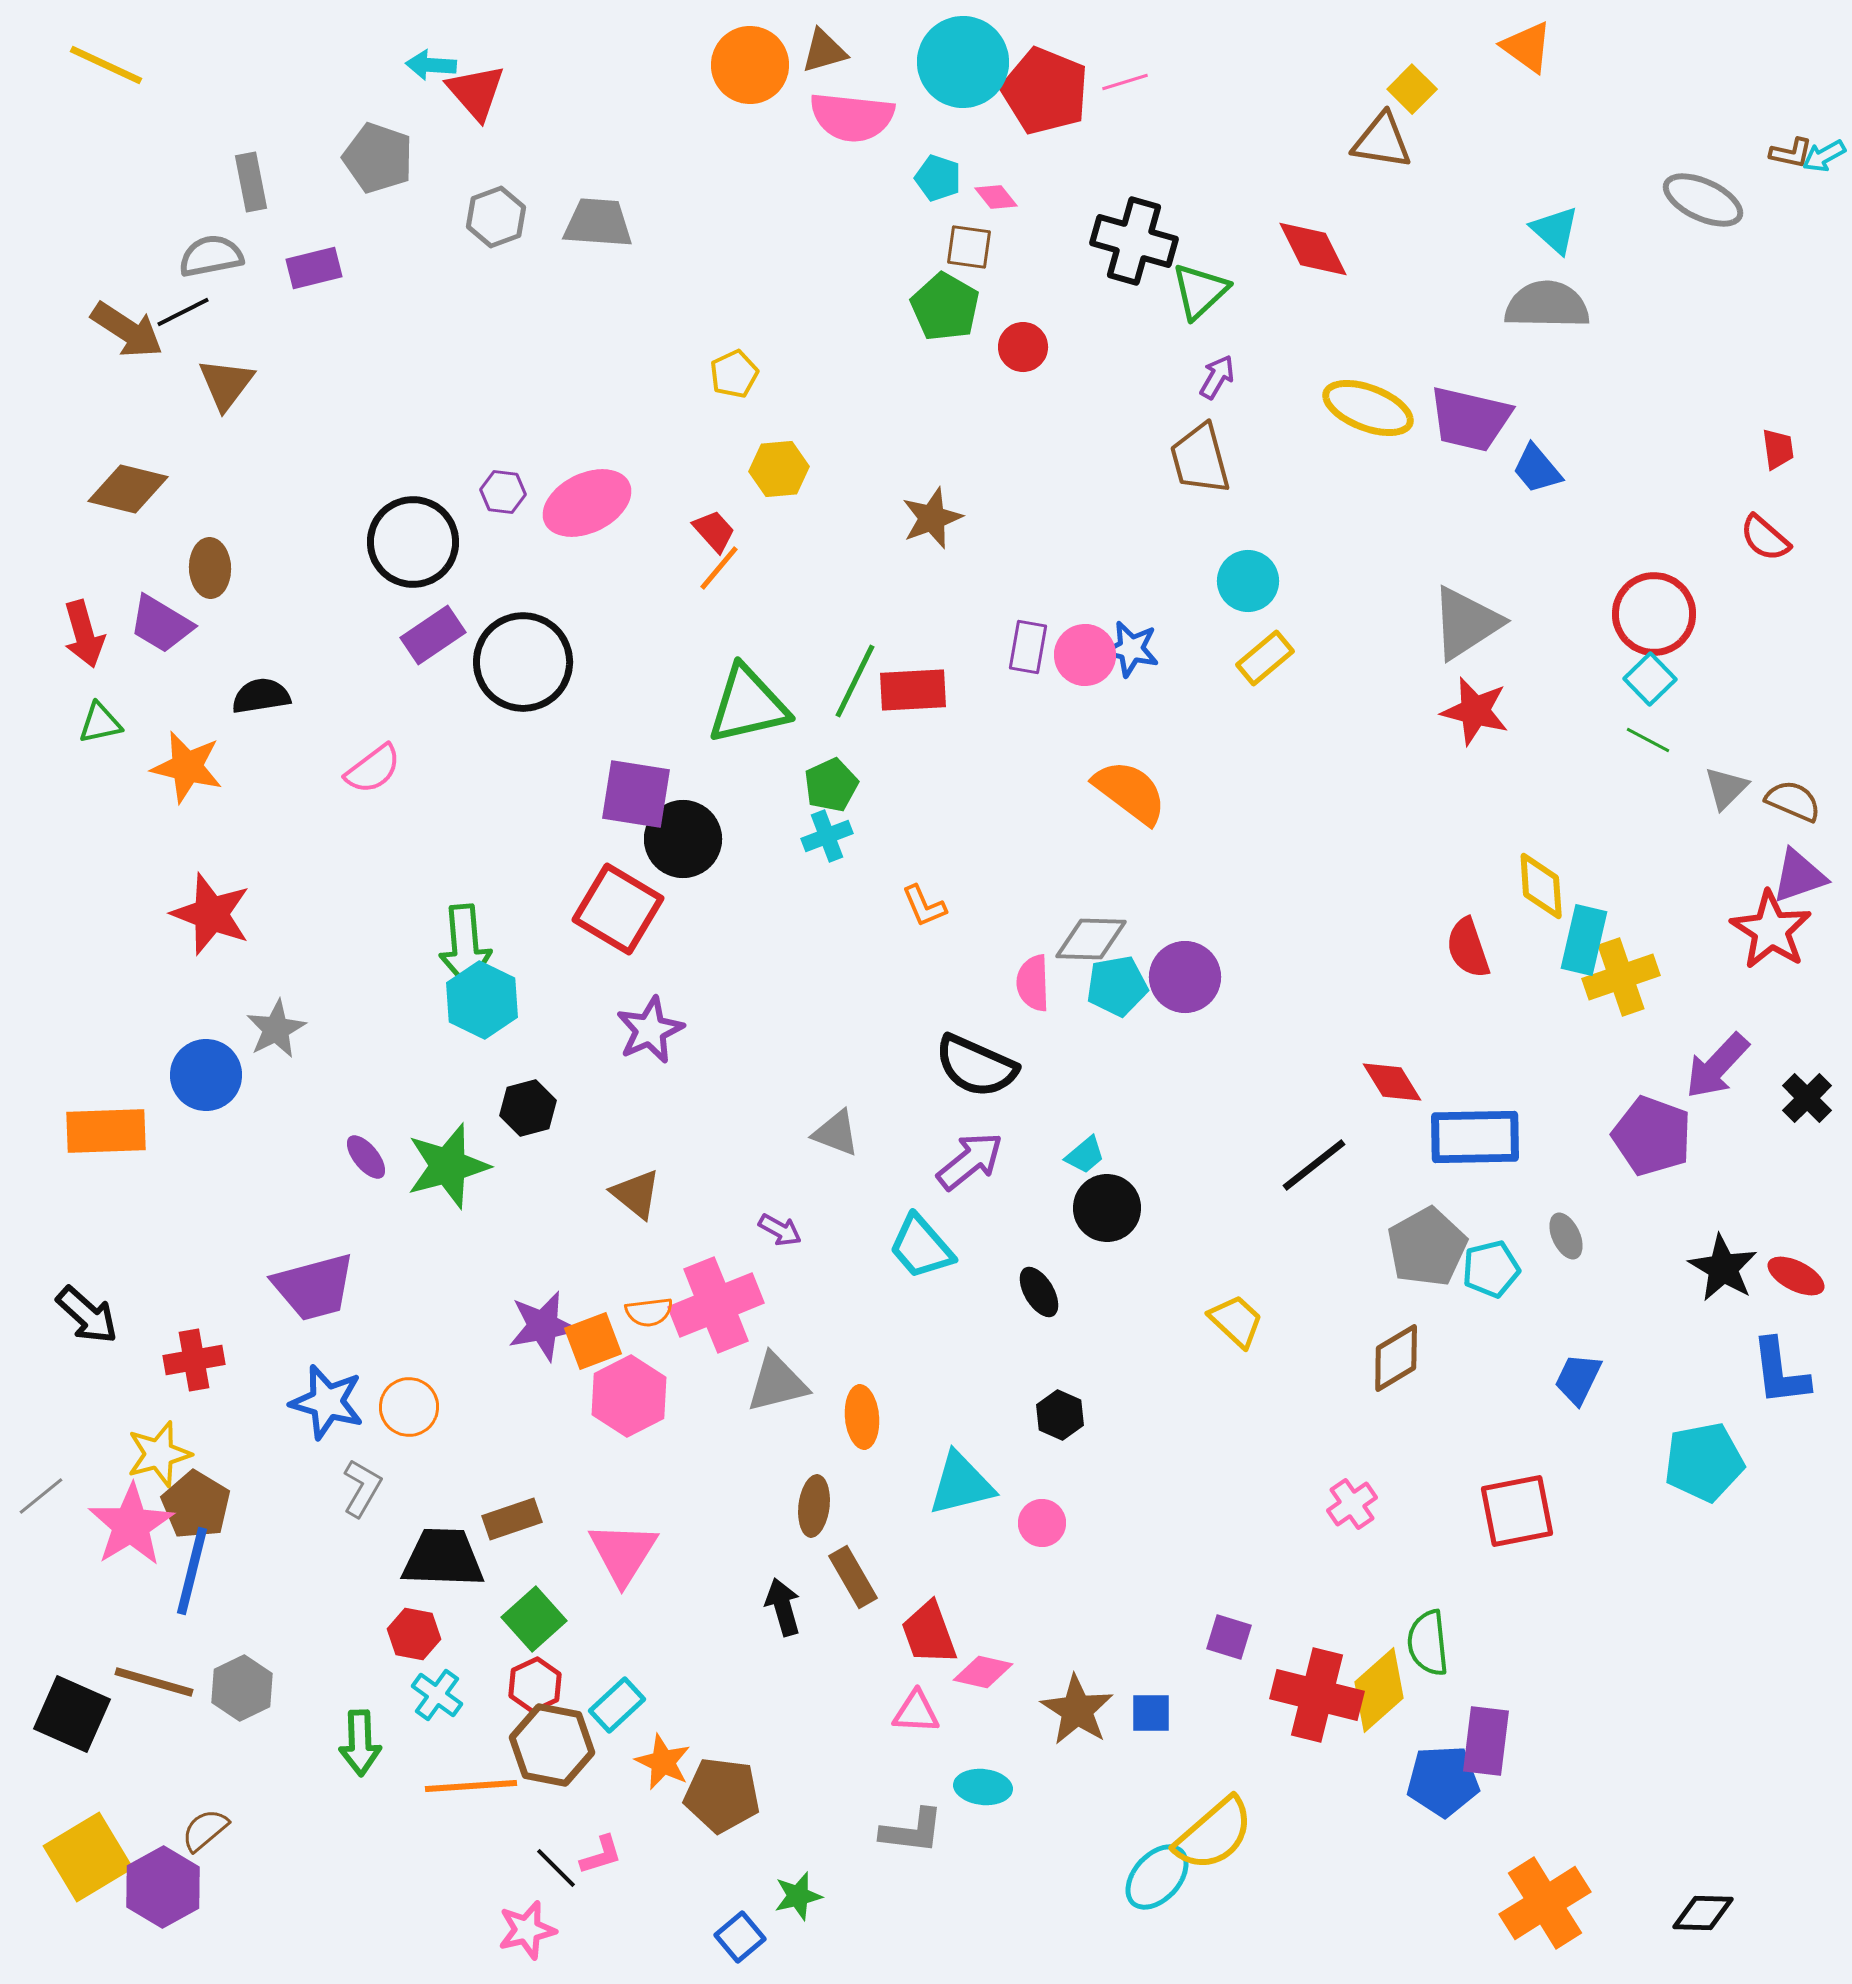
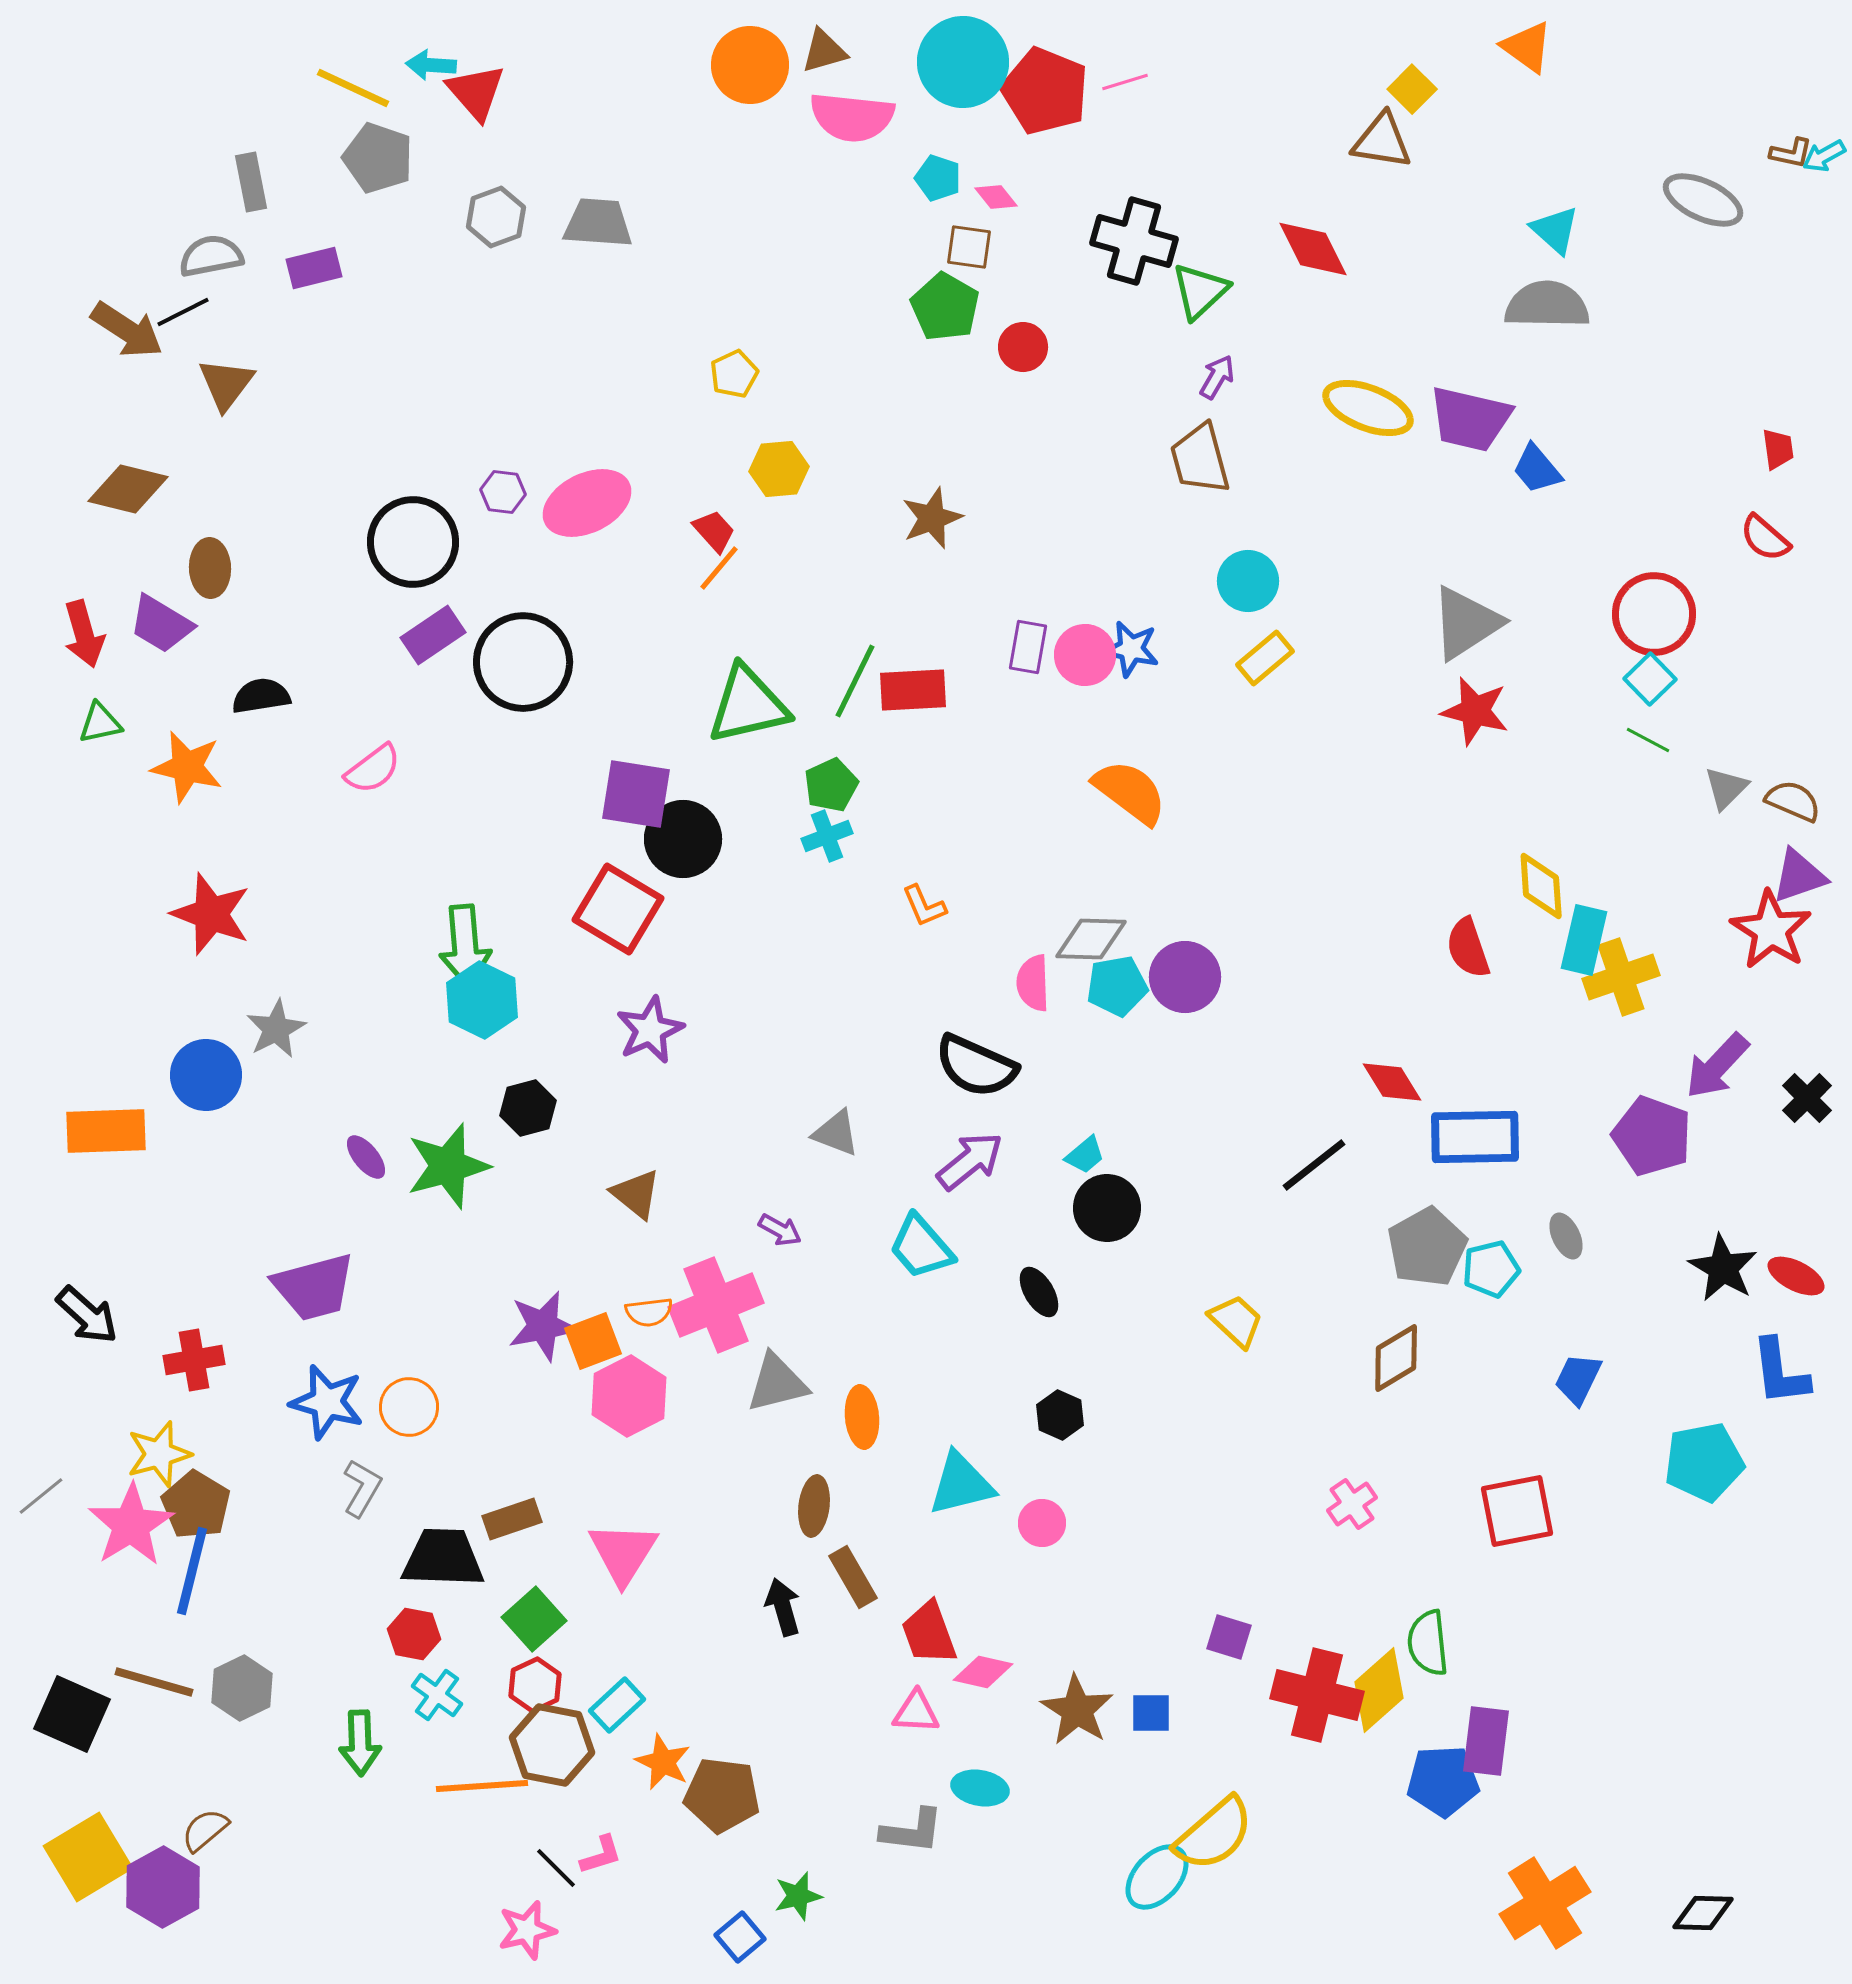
yellow line at (106, 65): moved 247 px right, 23 px down
orange line at (471, 1786): moved 11 px right
cyan ellipse at (983, 1787): moved 3 px left, 1 px down; rotated 4 degrees clockwise
